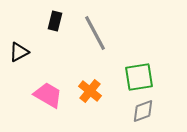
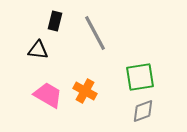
black triangle: moved 19 px right, 2 px up; rotated 35 degrees clockwise
green square: moved 1 px right
orange cross: moved 5 px left; rotated 10 degrees counterclockwise
